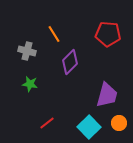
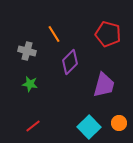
red pentagon: rotated 10 degrees clockwise
purple trapezoid: moved 3 px left, 10 px up
red line: moved 14 px left, 3 px down
